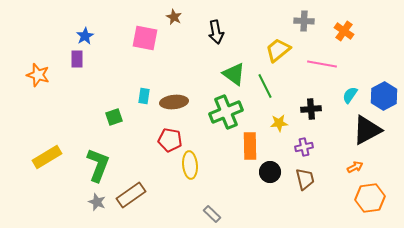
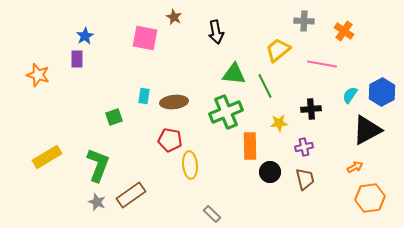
green triangle: rotated 30 degrees counterclockwise
blue hexagon: moved 2 px left, 4 px up
